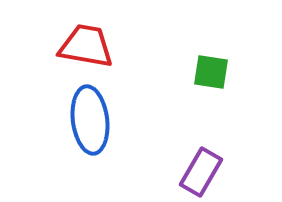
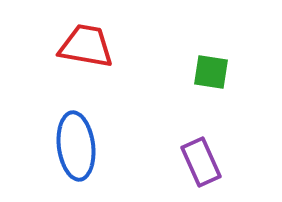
blue ellipse: moved 14 px left, 26 px down
purple rectangle: moved 10 px up; rotated 54 degrees counterclockwise
